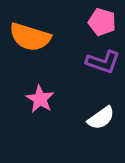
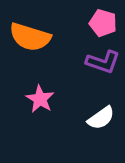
pink pentagon: moved 1 px right, 1 px down
